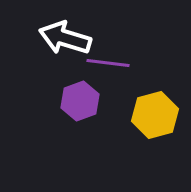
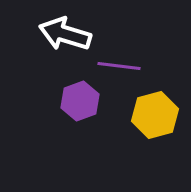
white arrow: moved 4 px up
purple line: moved 11 px right, 3 px down
